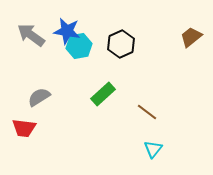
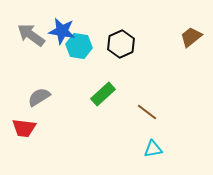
blue star: moved 5 px left
cyan hexagon: rotated 20 degrees clockwise
cyan triangle: rotated 42 degrees clockwise
